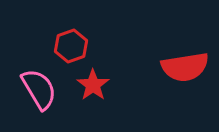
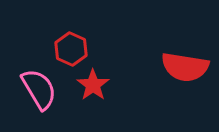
red hexagon: moved 3 px down; rotated 16 degrees counterclockwise
red semicircle: rotated 18 degrees clockwise
